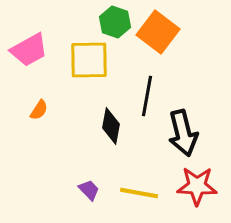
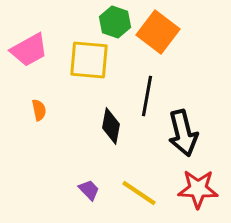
yellow square: rotated 6 degrees clockwise
orange semicircle: rotated 45 degrees counterclockwise
red star: moved 1 px right, 3 px down
yellow line: rotated 24 degrees clockwise
